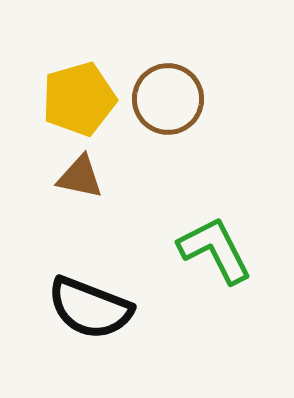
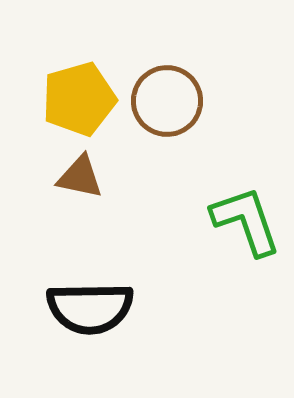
brown circle: moved 1 px left, 2 px down
green L-shape: moved 31 px right, 29 px up; rotated 8 degrees clockwise
black semicircle: rotated 22 degrees counterclockwise
